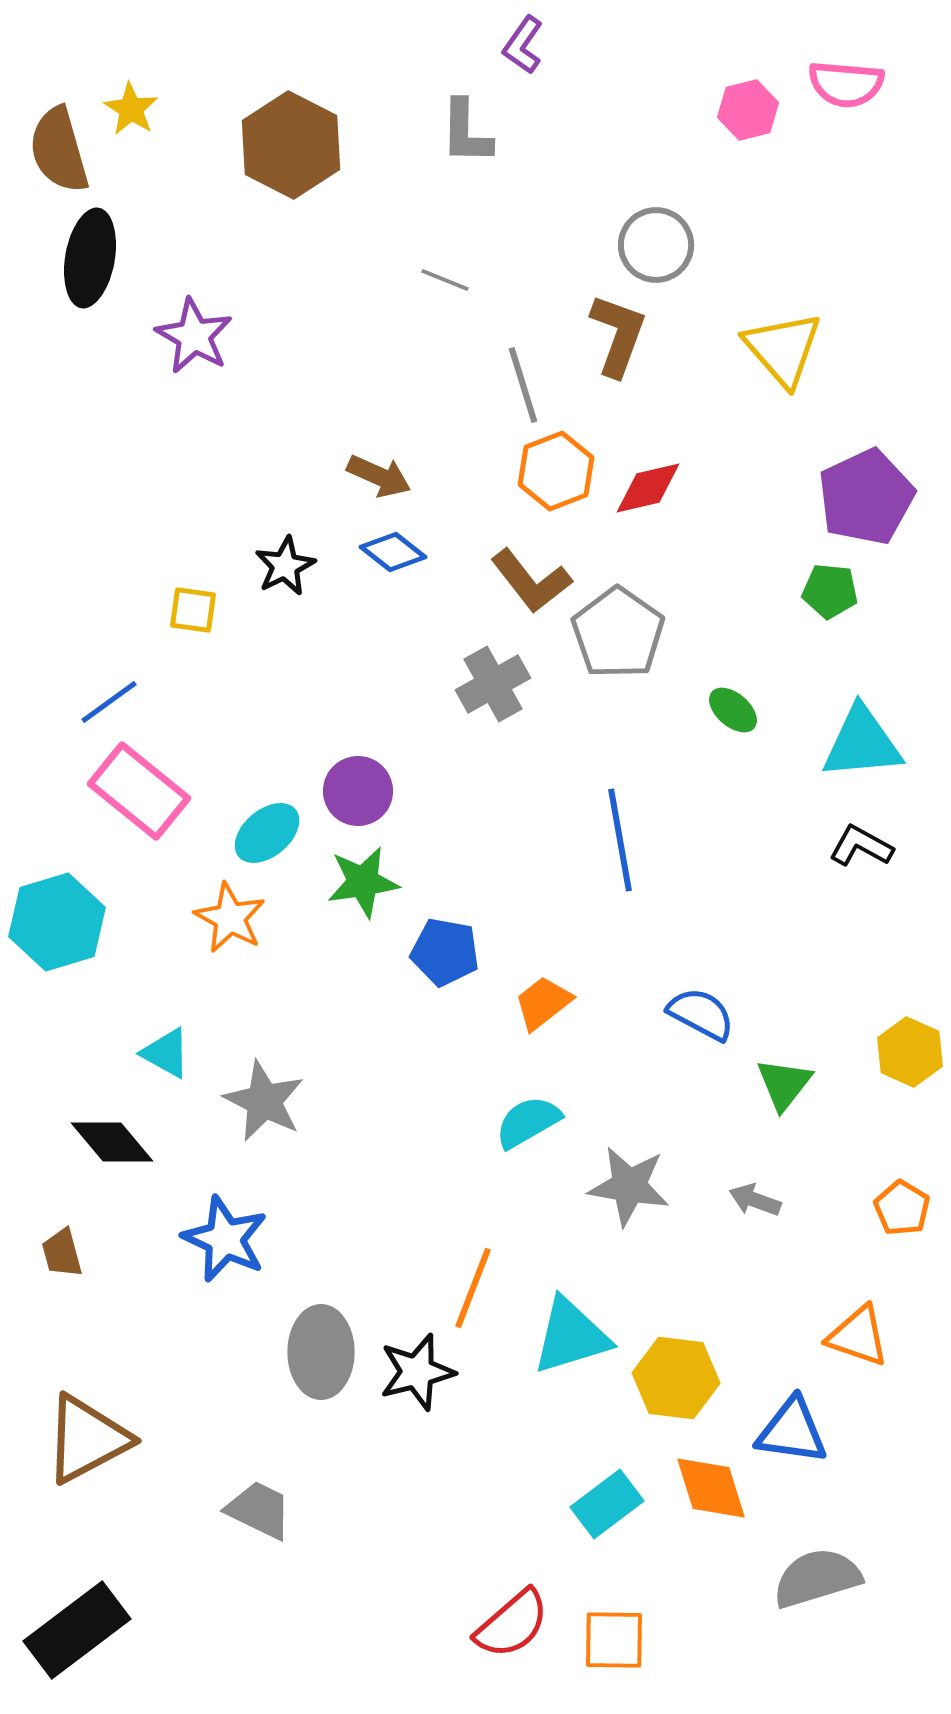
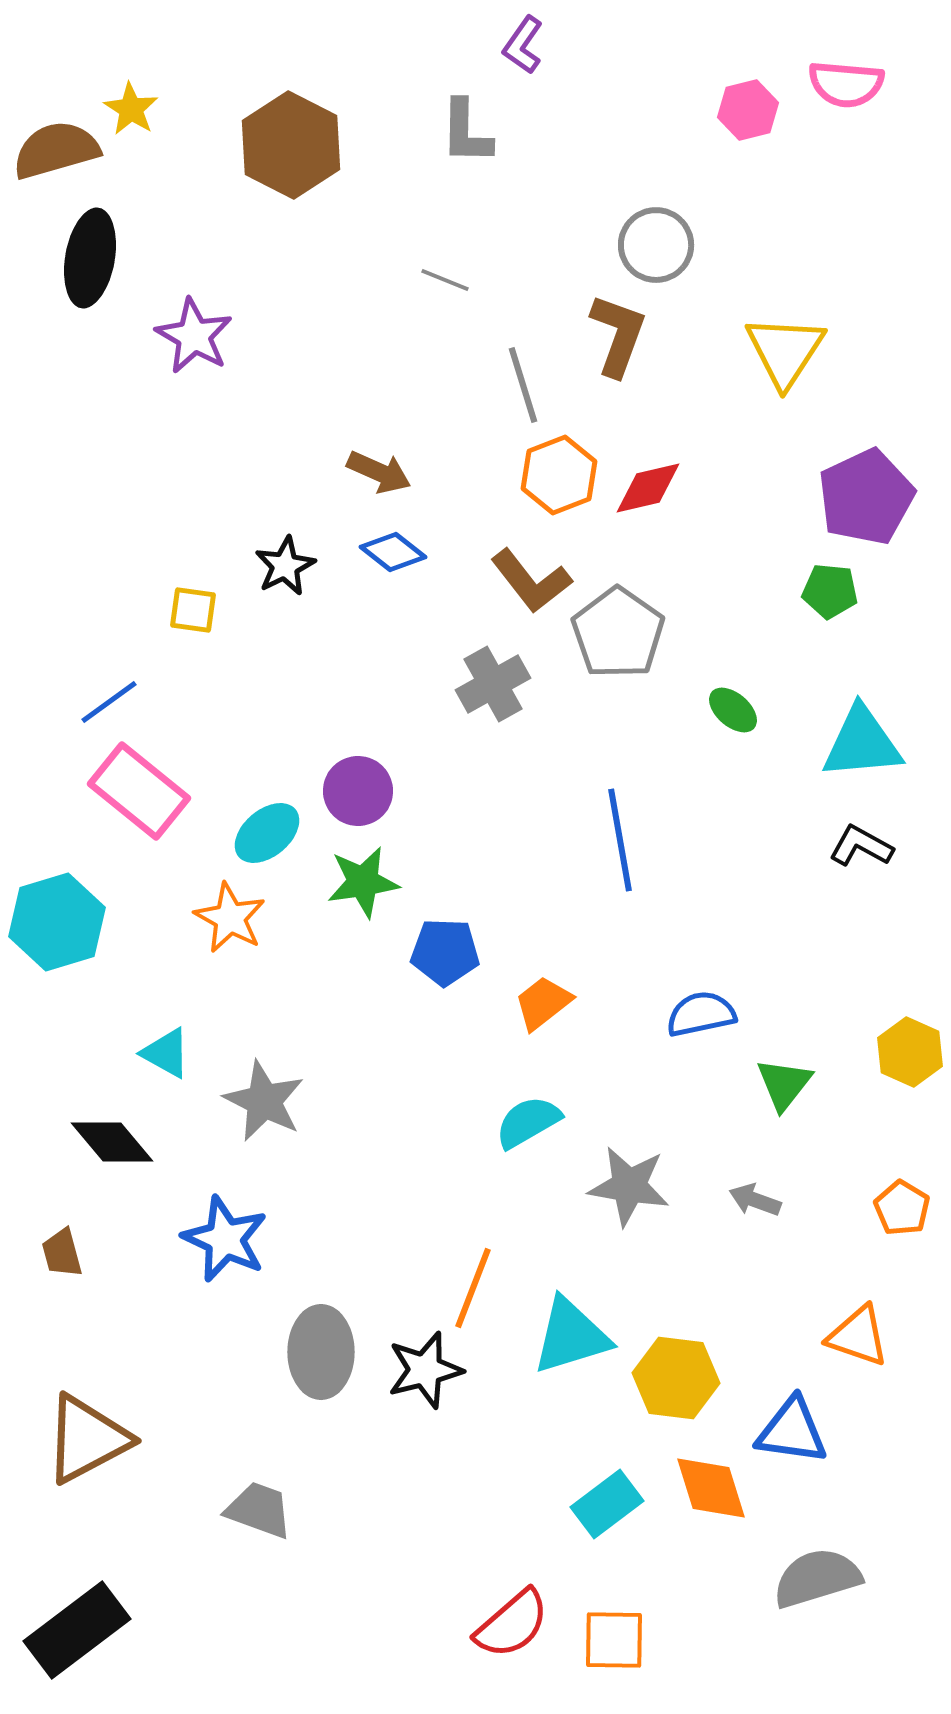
brown semicircle at (59, 150): moved 3 px left; rotated 90 degrees clockwise
yellow triangle at (783, 349): moved 2 px right, 2 px down; rotated 14 degrees clockwise
orange hexagon at (556, 471): moved 3 px right, 4 px down
brown arrow at (379, 476): moved 4 px up
blue pentagon at (445, 952): rotated 8 degrees counterclockwise
blue semicircle at (701, 1014): rotated 40 degrees counterclockwise
black star at (417, 1372): moved 8 px right, 2 px up
gray trapezoid at (259, 1510): rotated 6 degrees counterclockwise
